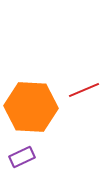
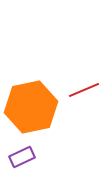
orange hexagon: rotated 15 degrees counterclockwise
